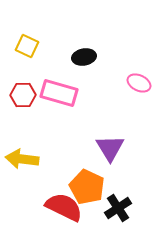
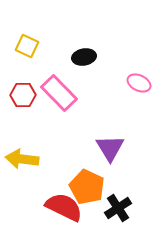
pink rectangle: rotated 30 degrees clockwise
